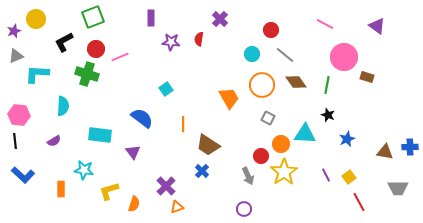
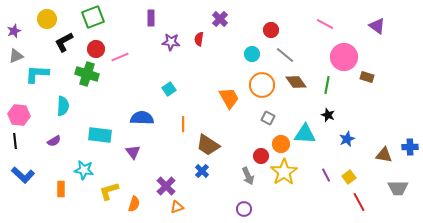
yellow circle at (36, 19): moved 11 px right
cyan square at (166, 89): moved 3 px right
blue semicircle at (142, 118): rotated 35 degrees counterclockwise
brown triangle at (385, 152): moved 1 px left, 3 px down
